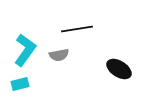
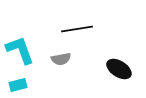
cyan L-shape: moved 5 px left; rotated 56 degrees counterclockwise
gray semicircle: moved 2 px right, 4 px down
cyan rectangle: moved 2 px left, 1 px down
